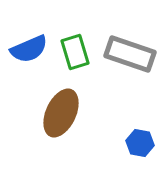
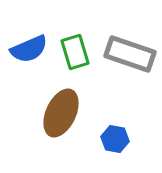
blue hexagon: moved 25 px left, 4 px up
